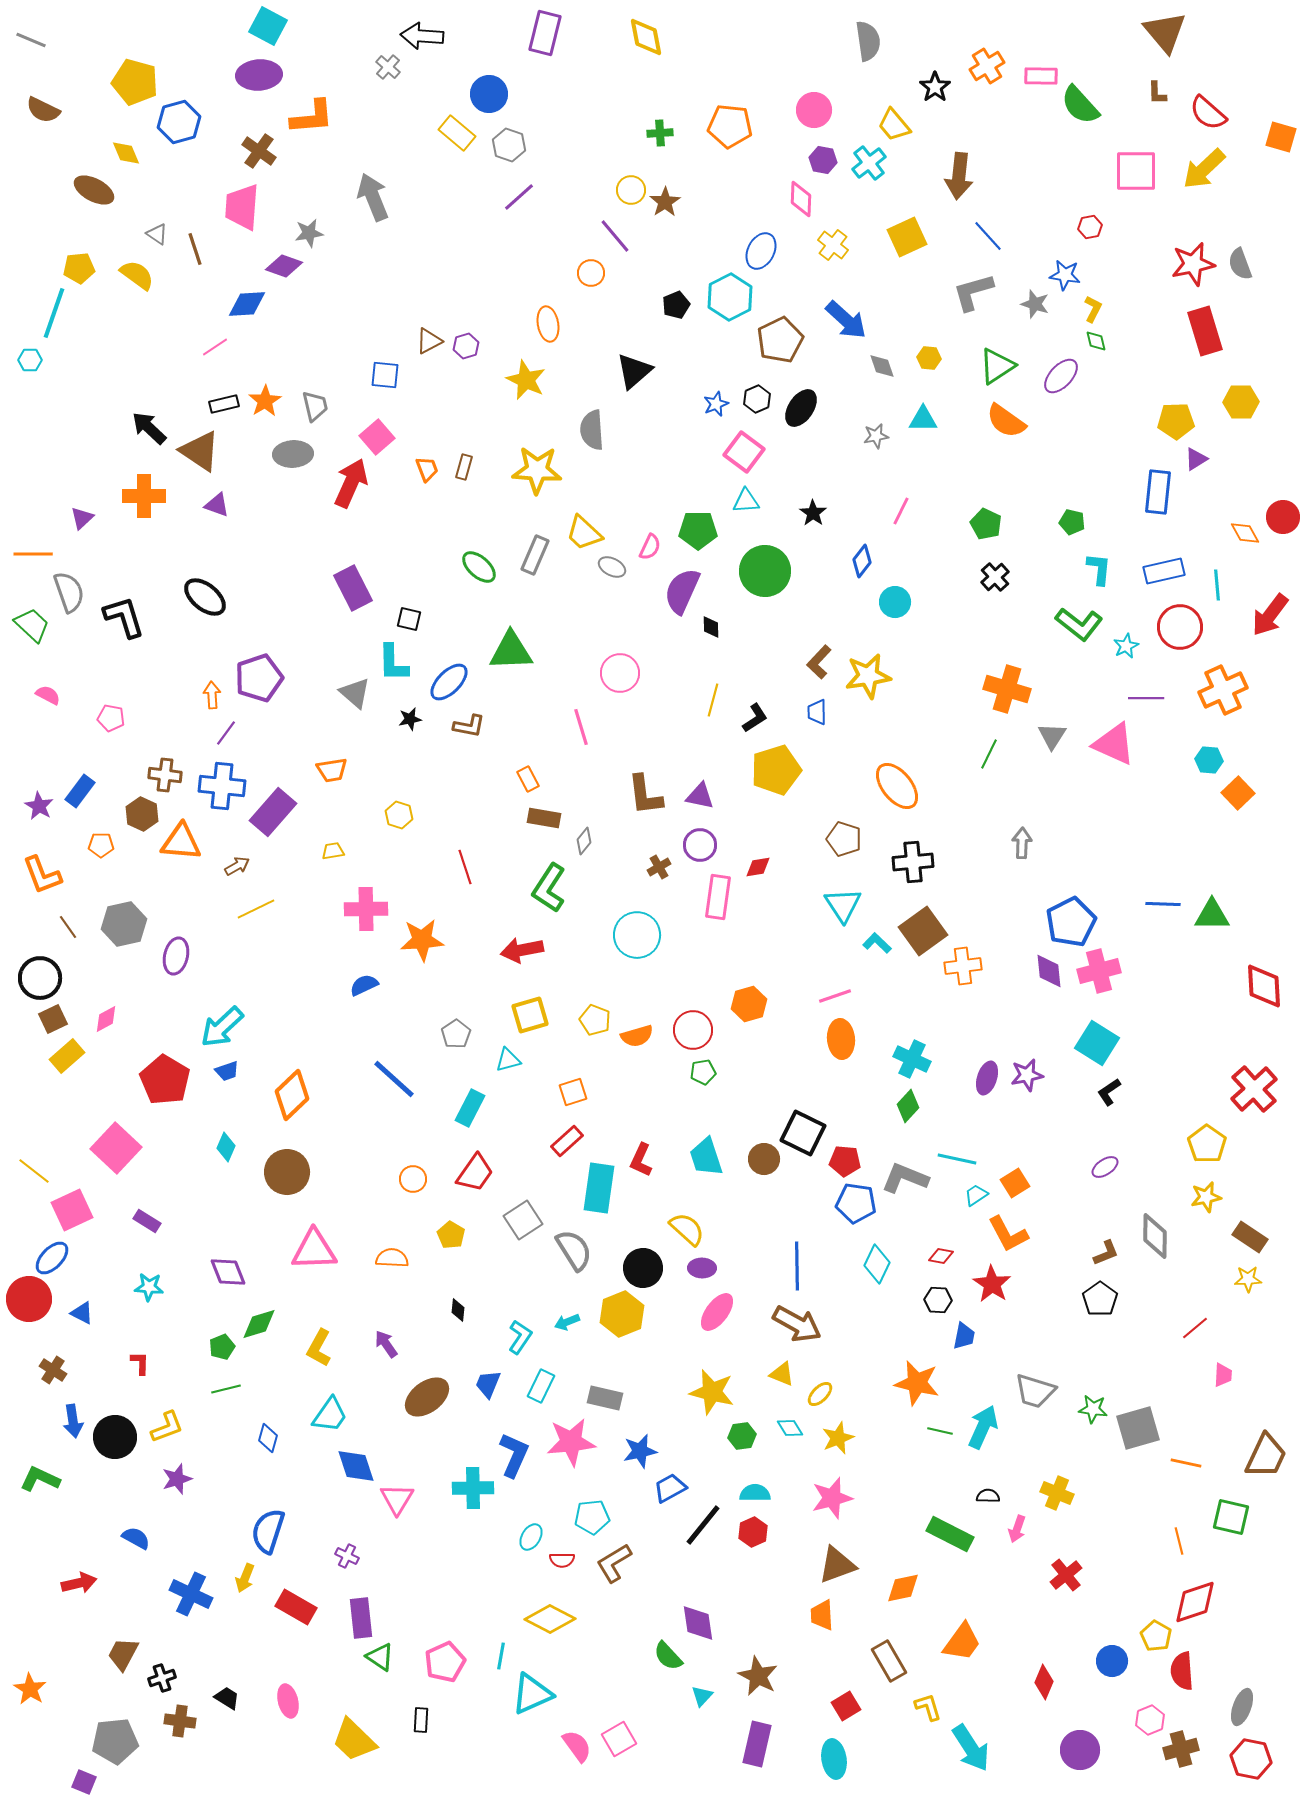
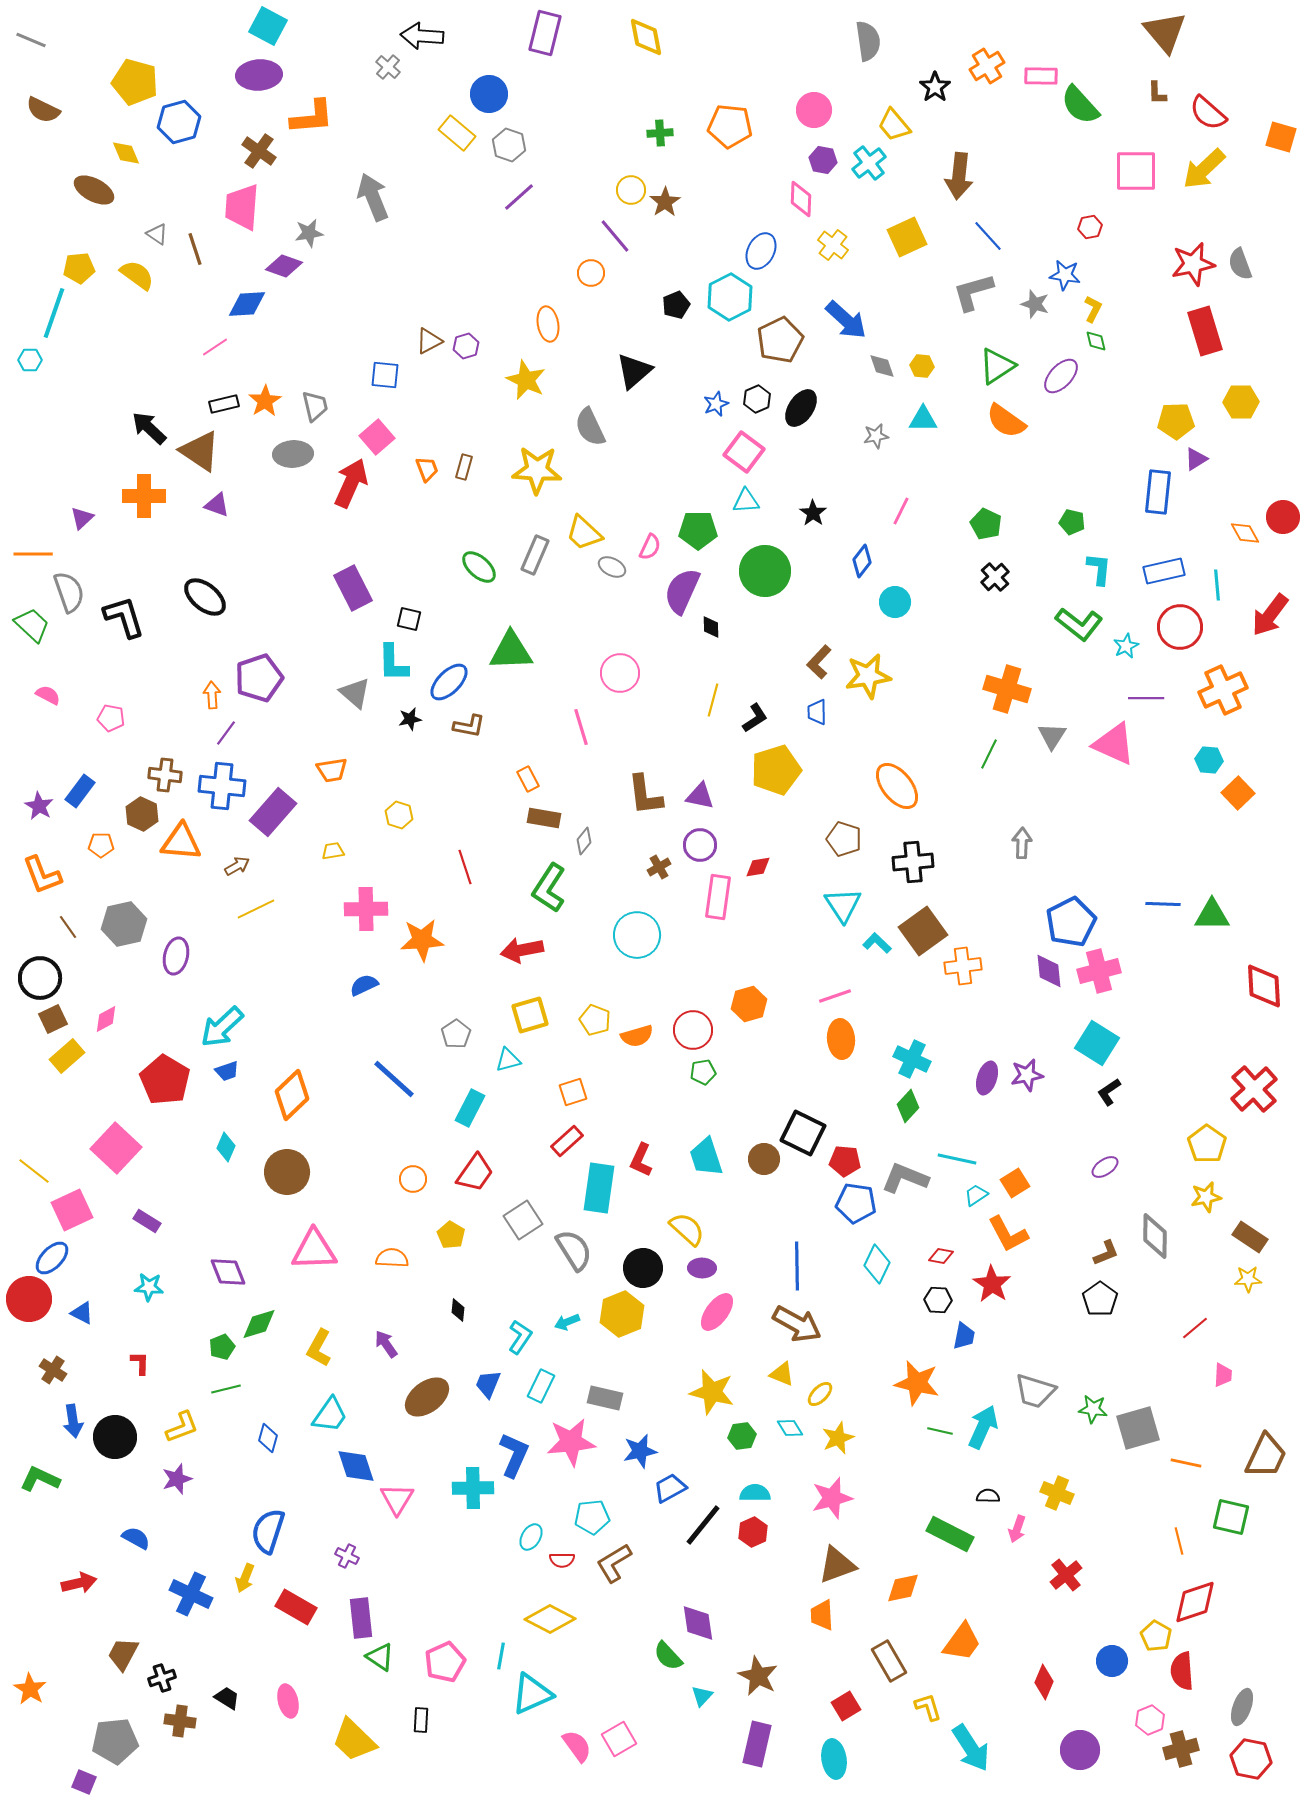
yellow hexagon at (929, 358): moved 7 px left, 8 px down
gray semicircle at (592, 430): moved 2 px left, 3 px up; rotated 21 degrees counterclockwise
yellow L-shape at (167, 1427): moved 15 px right
